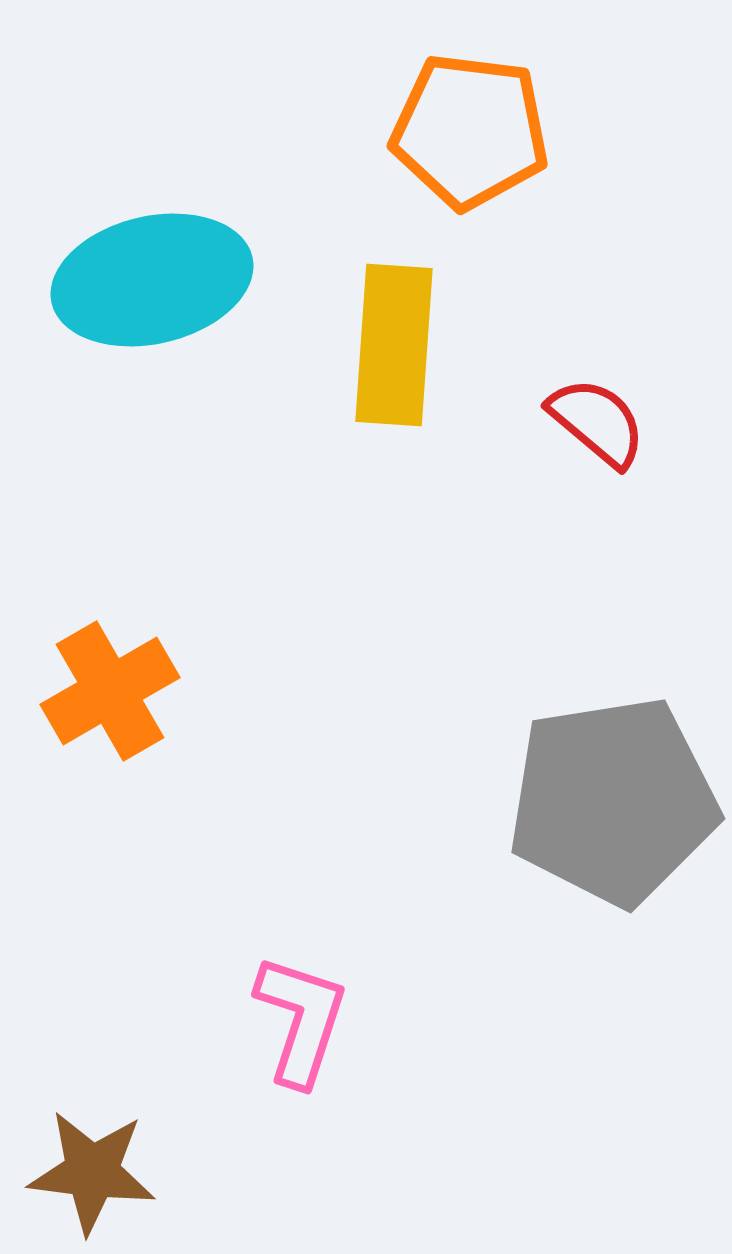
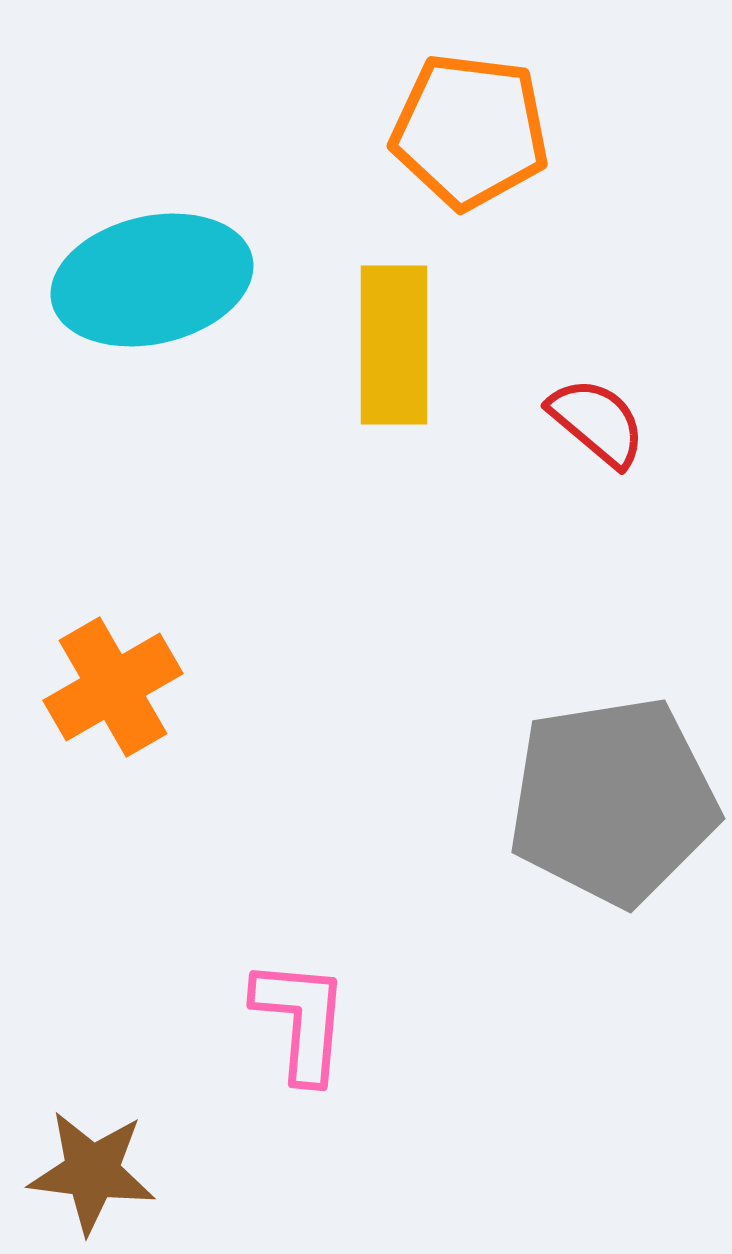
yellow rectangle: rotated 4 degrees counterclockwise
orange cross: moved 3 px right, 4 px up
pink L-shape: rotated 13 degrees counterclockwise
